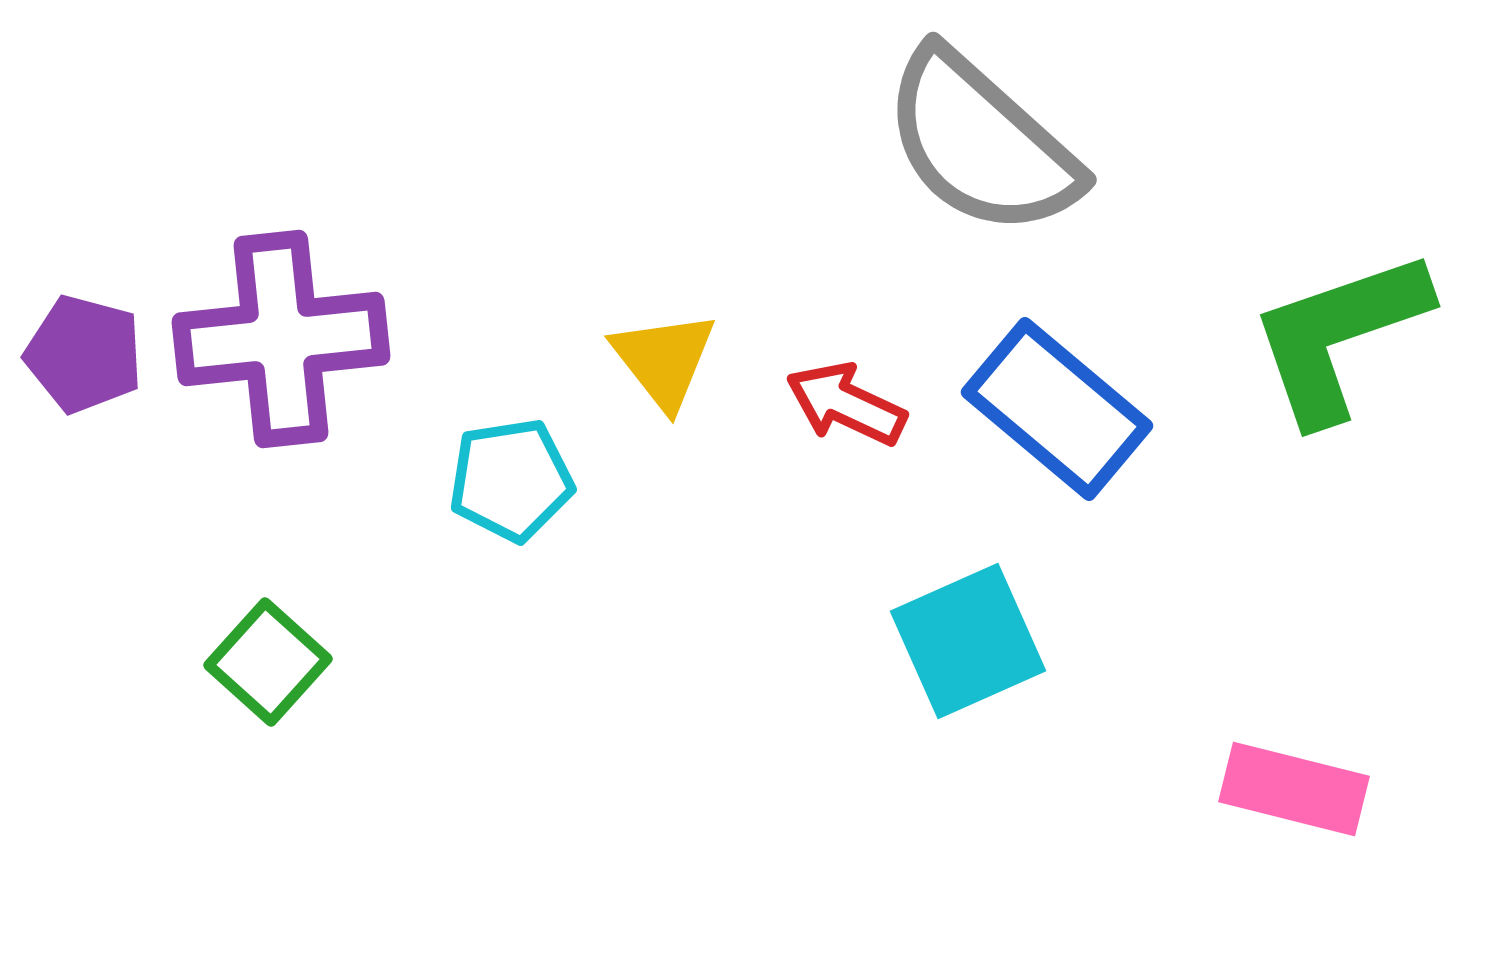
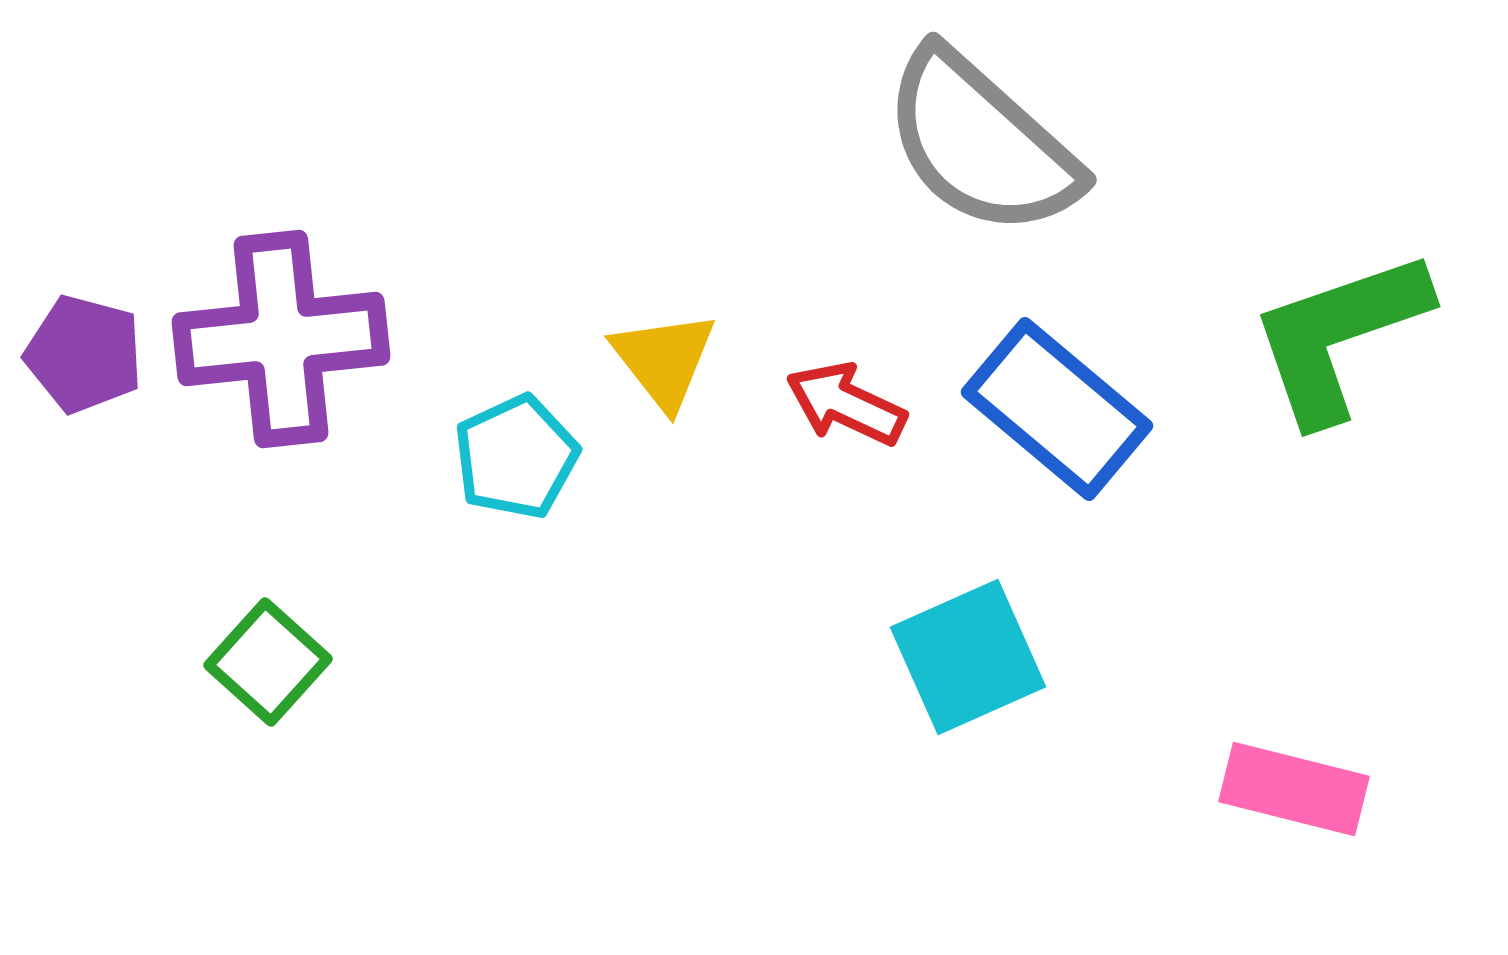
cyan pentagon: moved 5 px right, 23 px up; rotated 16 degrees counterclockwise
cyan square: moved 16 px down
